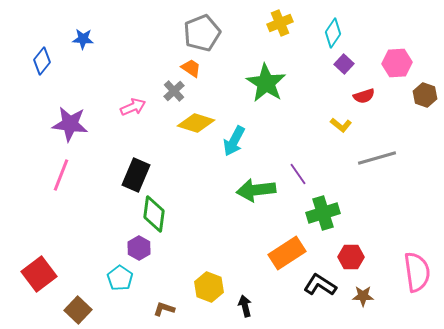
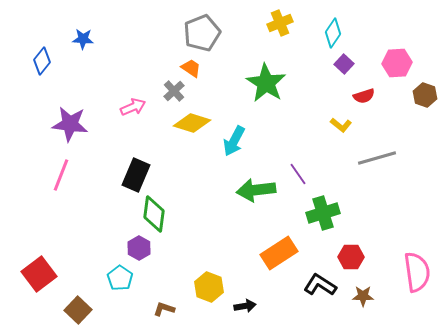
yellow diamond: moved 4 px left
orange rectangle: moved 8 px left
black arrow: rotated 95 degrees clockwise
